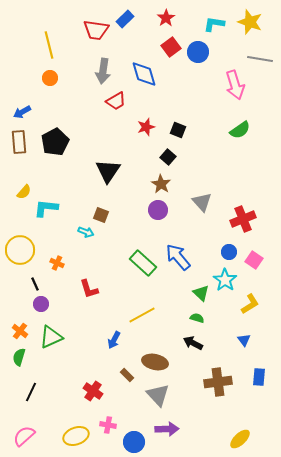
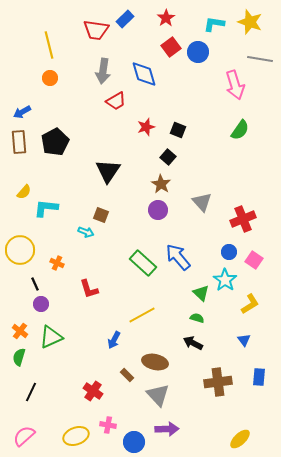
green semicircle at (240, 130): rotated 20 degrees counterclockwise
